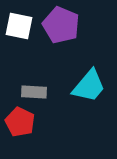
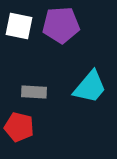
purple pentagon: rotated 27 degrees counterclockwise
cyan trapezoid: moved 1 px right, 1 px down
red pentagon: moved 1 px left, 5 px down; rotated 12 degrees counterclockwise
